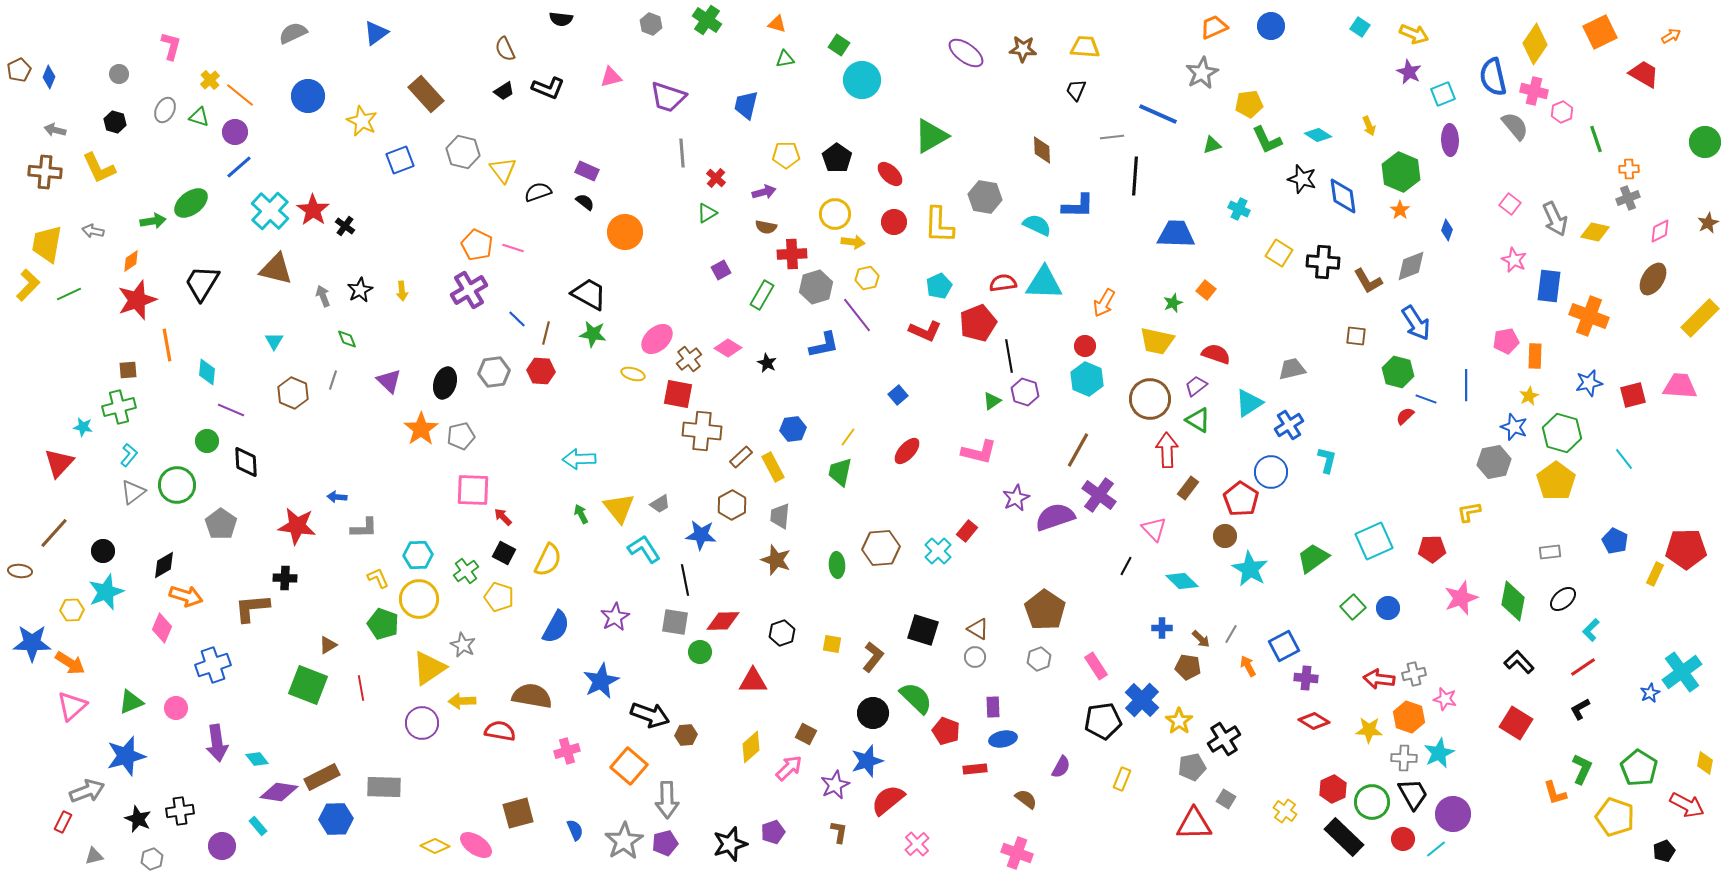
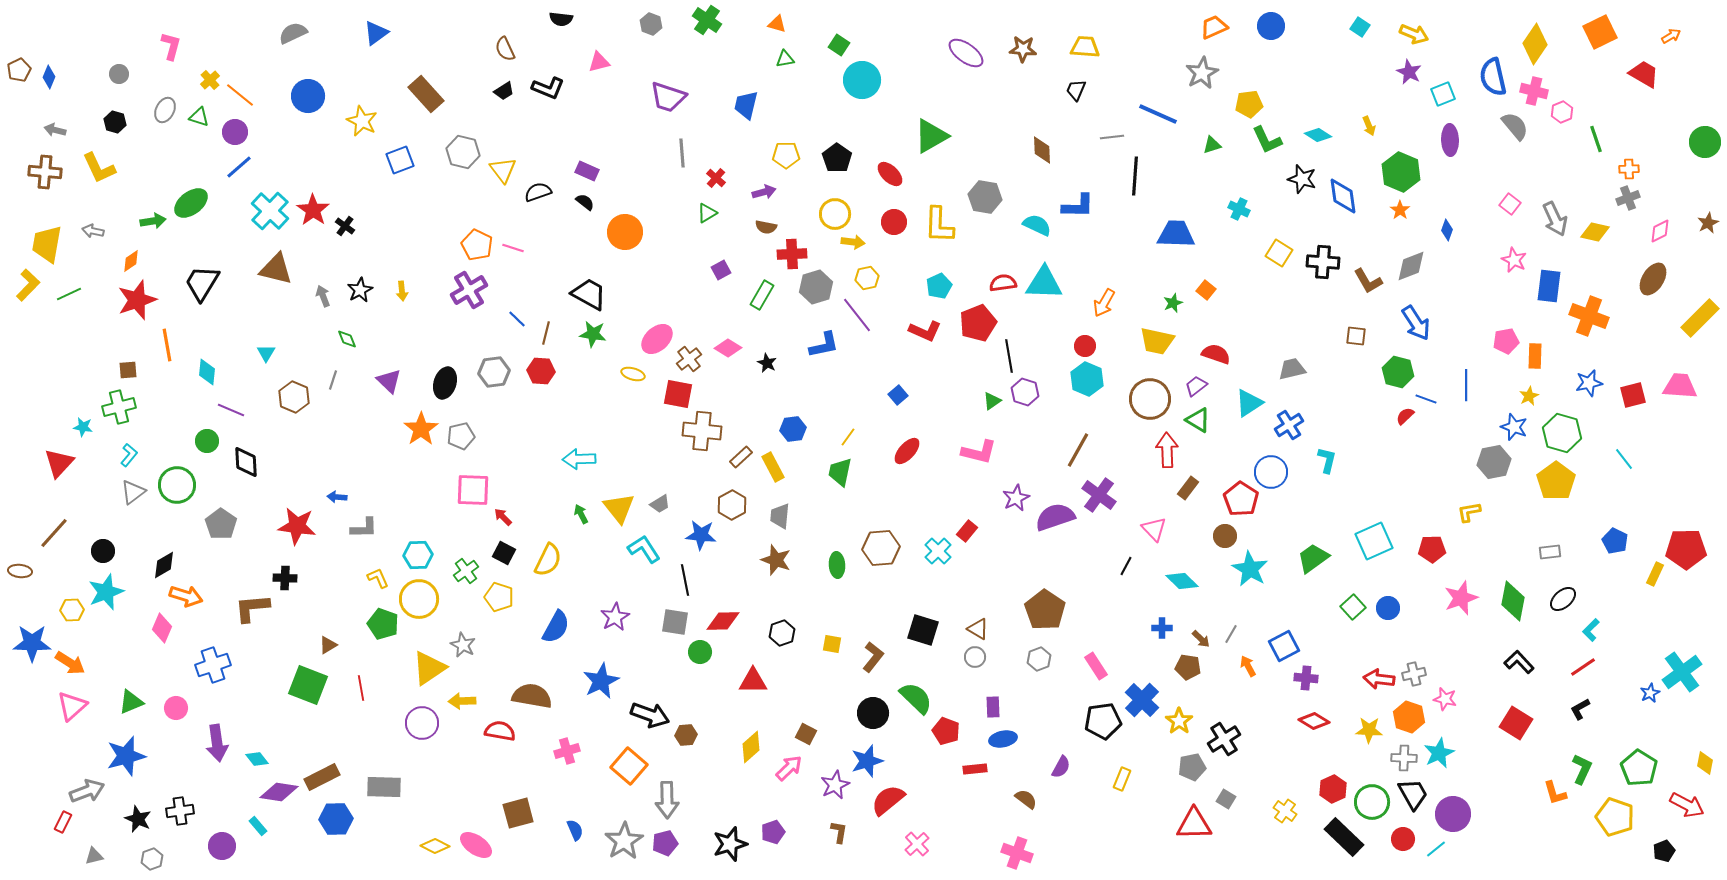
pink triangle at (611, 77): moved 12 px left, 15 px up
cyan triangle at (274, 341): moved 8 px left, 12 px down
brown hexagon at (293, 393): moved 1 px right, 4 px down
